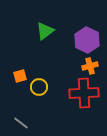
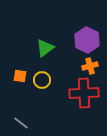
green triangle: moved 17 px down
orange square: rotated 24 degrees clockwise
yellow circle: moved 3 px right, 7 px up
